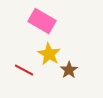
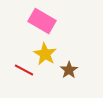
yellow star: moved 4 px left
